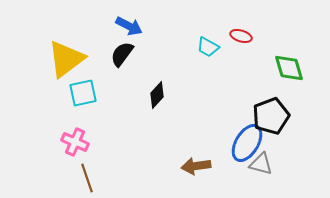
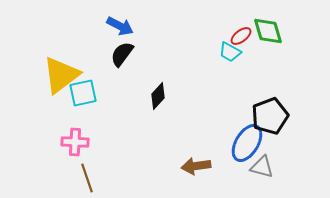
blue arrow: moved 9 px left
red ellipse: rotated 55 degrees counterclockwise
cyan trapezoid: moved 22 px right, 5 px down
yellow triangle: moved 5 px left, 16 px down
green diamond: moved 21 px left, 37 px up
black diamond: moved 1 px right, 1 px down
black pentagon: moved 1 px left
pink cross: rotated 20 degrees counterclockwise
gray triangle: moved 1 px right, 3 px down
